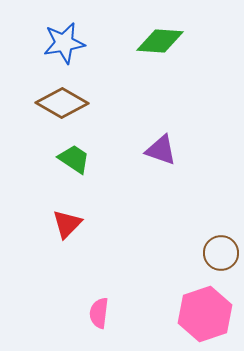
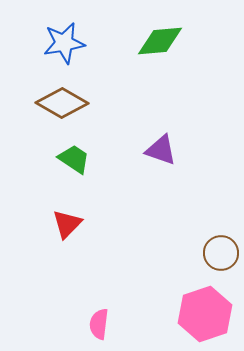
green diamond: rotated 9 degrees counterclockwise
pink semicircle: moved 11 px down
